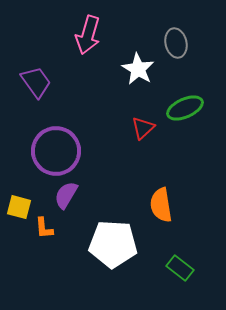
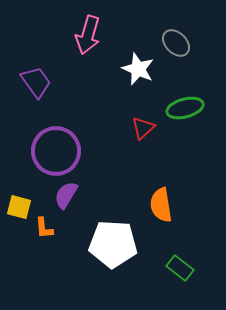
gray ellipse: rotated 32 degrees counterclockwise
white star: rotated 8 degrees counterclockwise
green ellipse: rotated 9 degrees clockwise
